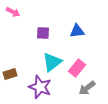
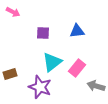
gray arrow: moved 9 px right, 2 px up; rotated 54 degrees clockwise
